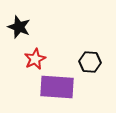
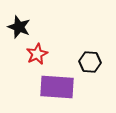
red star: moved 2 px right, 5 px up
